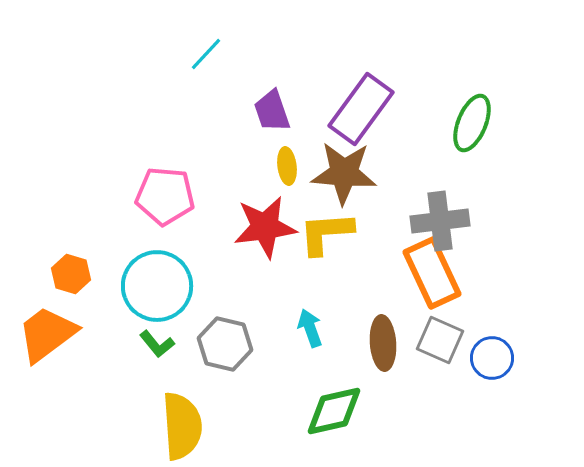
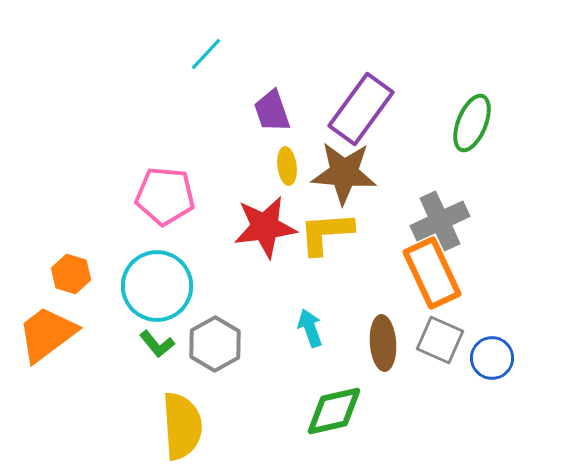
gray cross: rotated 18 degrees counterclockwise
gray hexagon: moved 10 px left; rotated 18 degrees clockwise
